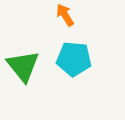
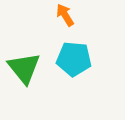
green triangle: moved 1 px right, 2 px down
